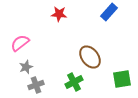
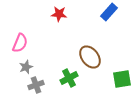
pink semicircle: rotated 150 degrees clockwise
green cross: moved 5 px left, 4 px up
